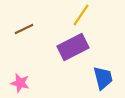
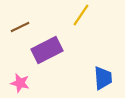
brown line: moved 4 px left, 2 px up
purple rectangle: moved 26 px left, 3 px down
blue trapezoid: rotated 10 degrees clockwise
